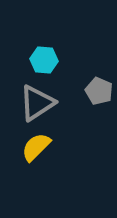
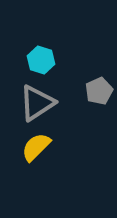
cyan hexagon: moved 3 px left; rotated 12 degrees clockwise
gray pentagon: rotated 24 degrees clockwise
